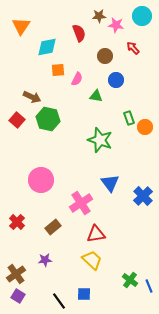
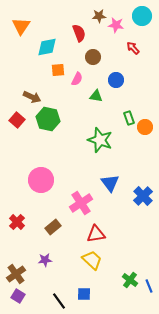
brown circle: moved 12 px left, 1 px down
